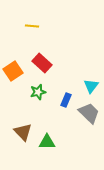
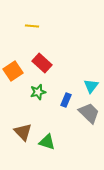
green triangle: rotated 18 degrees clockwise
